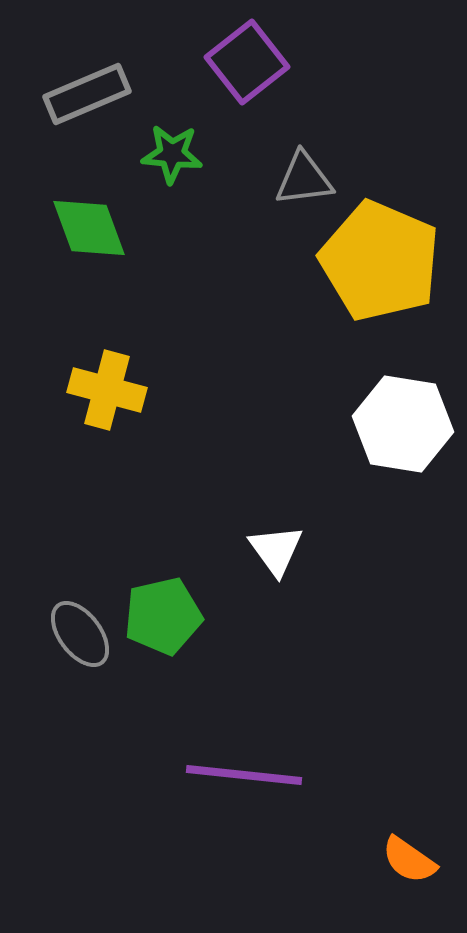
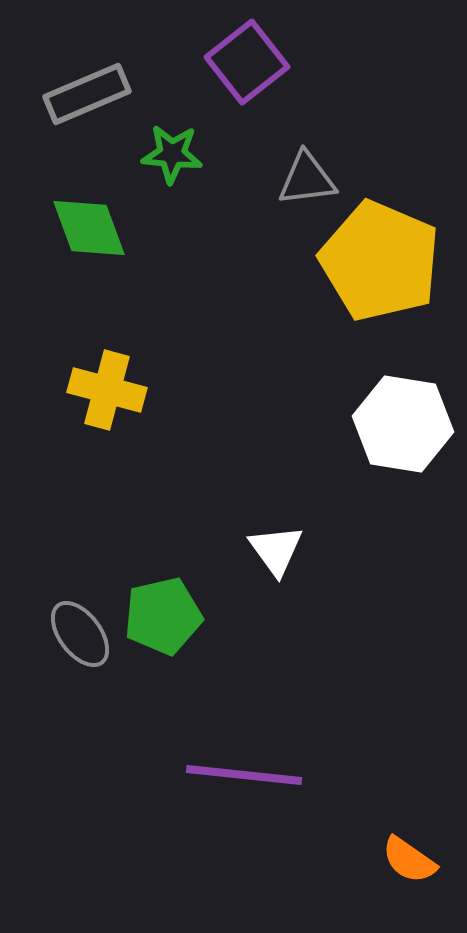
gray triangle: moved 3 px right
